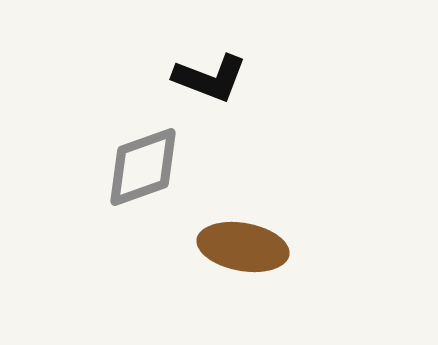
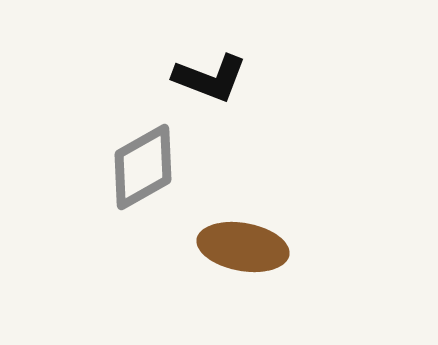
gray diamond: rotated 10 degrees counterclockwise
